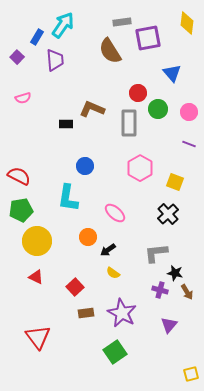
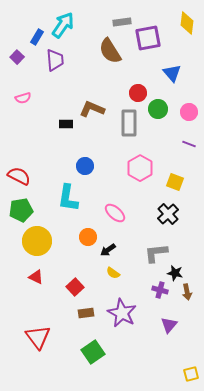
brown arrow at (187, 292): rotated 21 degrees clockwise
green square at (115, 352): moved 22 px left
